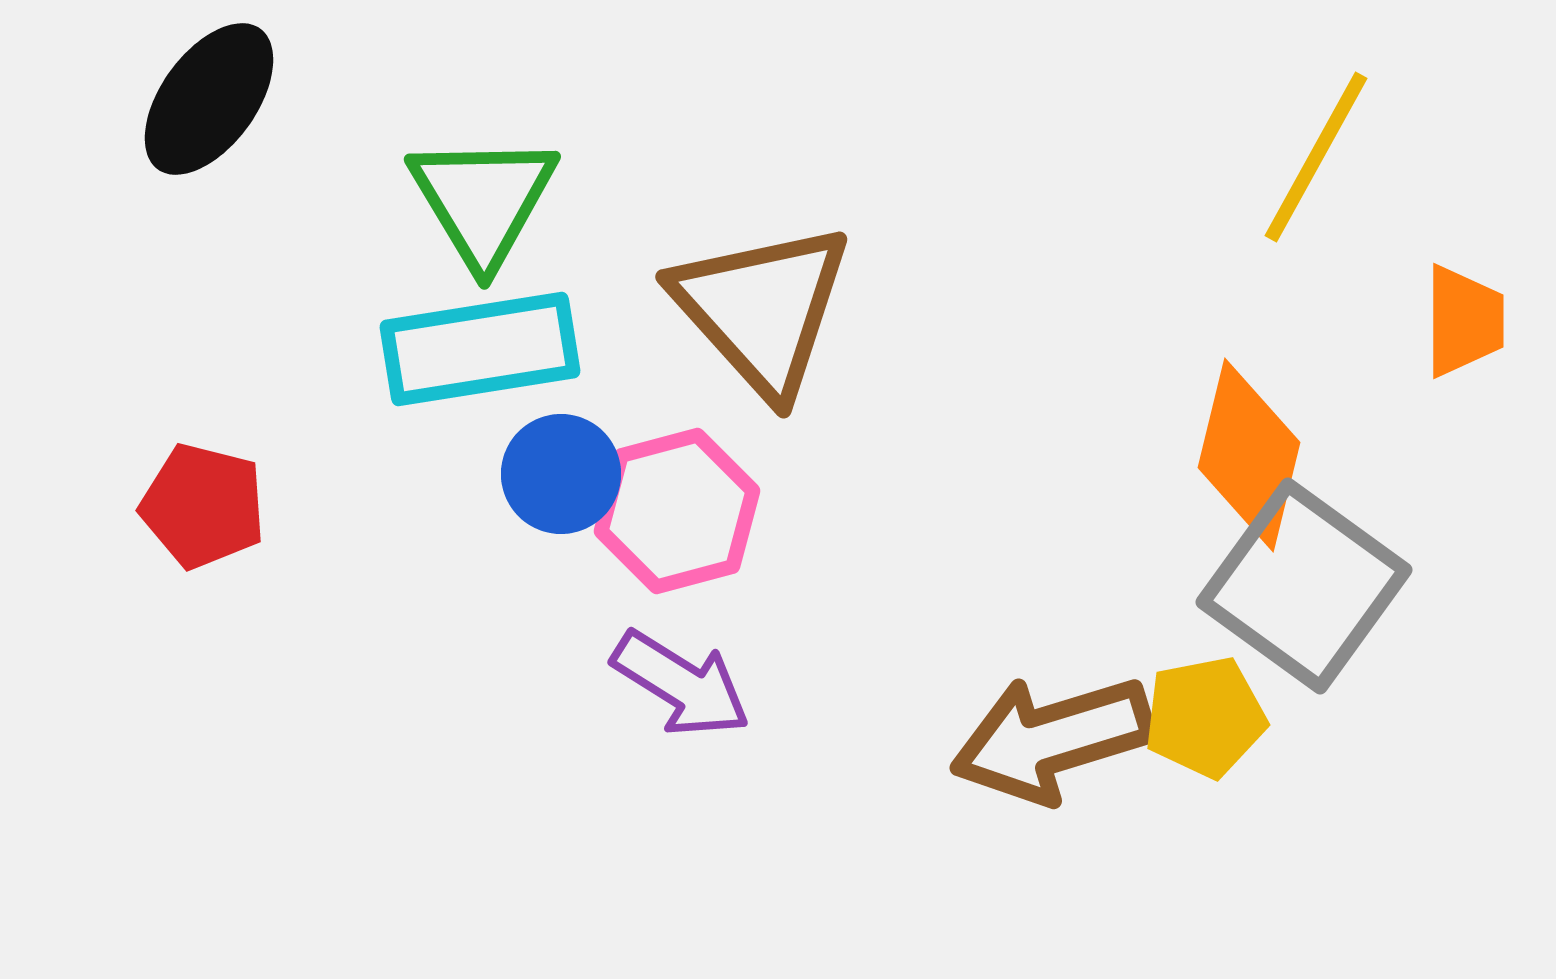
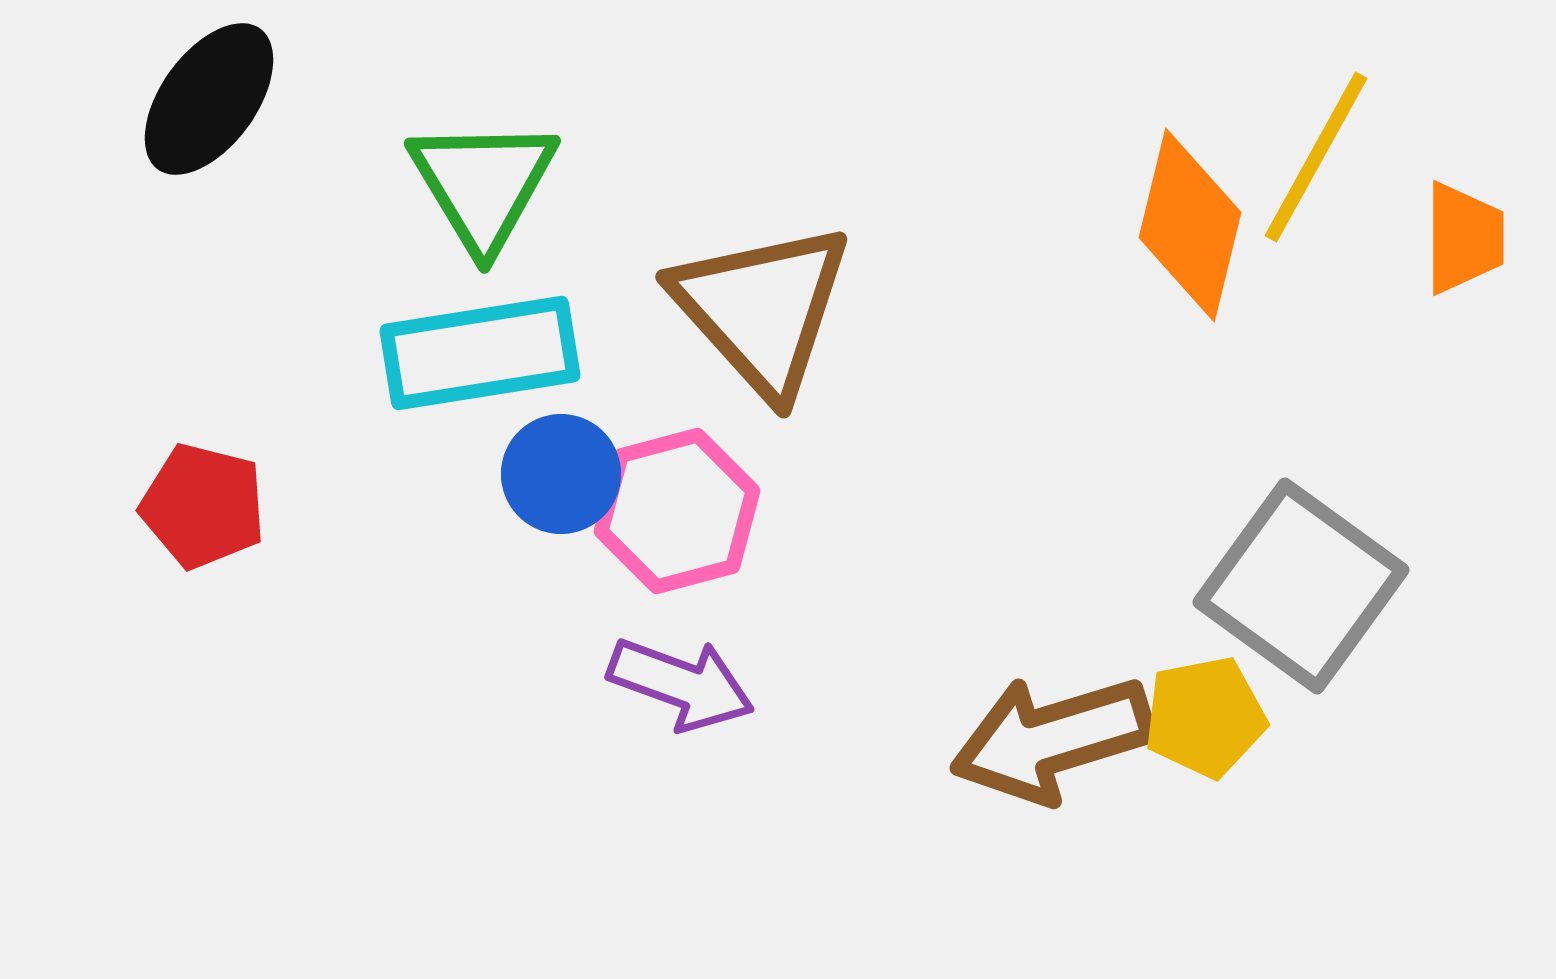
green triangle: moved 16 px up
orange trapezoid: moved 83 px up
cyan rectangle: moved 4 px down
orange diamond: moved 59 px left, 230 px up
gray square: moved 3 px left
purple arrow: rotated 12 degrees counterclockwise
